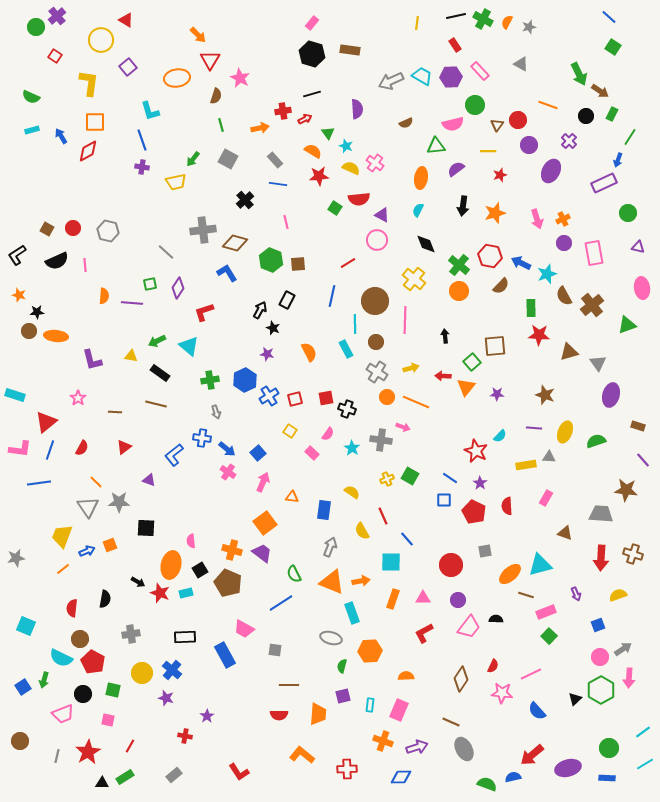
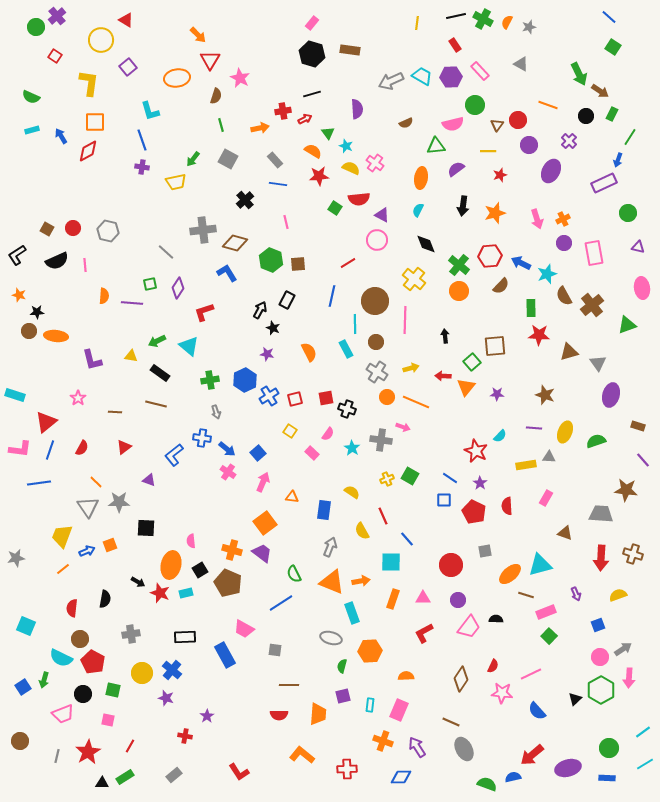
red hexagon at (490, 256): rotated 15 degrees counterclockwise
purple arrow at (417, 747): rotated 105 degrees counterclockwise
